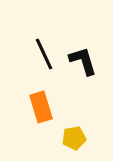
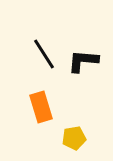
black line: rotated 8 degrees counterclockwise
black L-shape: rotated 68 degrees counterclockwise
